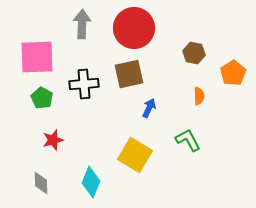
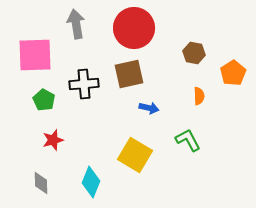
gray arrow: moved 6 px left; rotated 12 degrees counterclockwise
pink square: moved 2 px left, 2 px up
green pentagon: moved 2 px right, 2 px down
blue arrow: rotated 78 degrees clockwise
